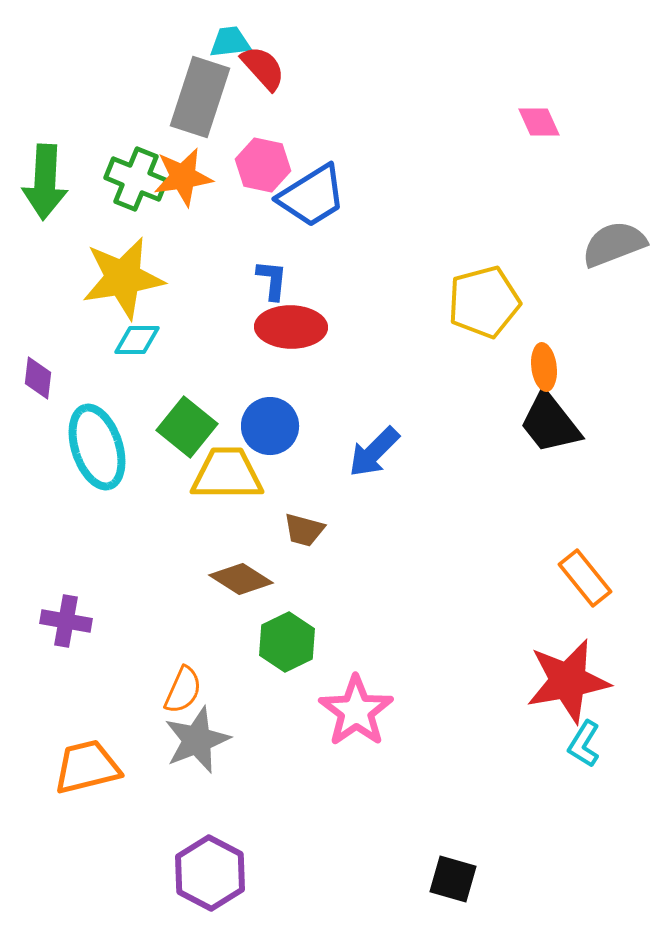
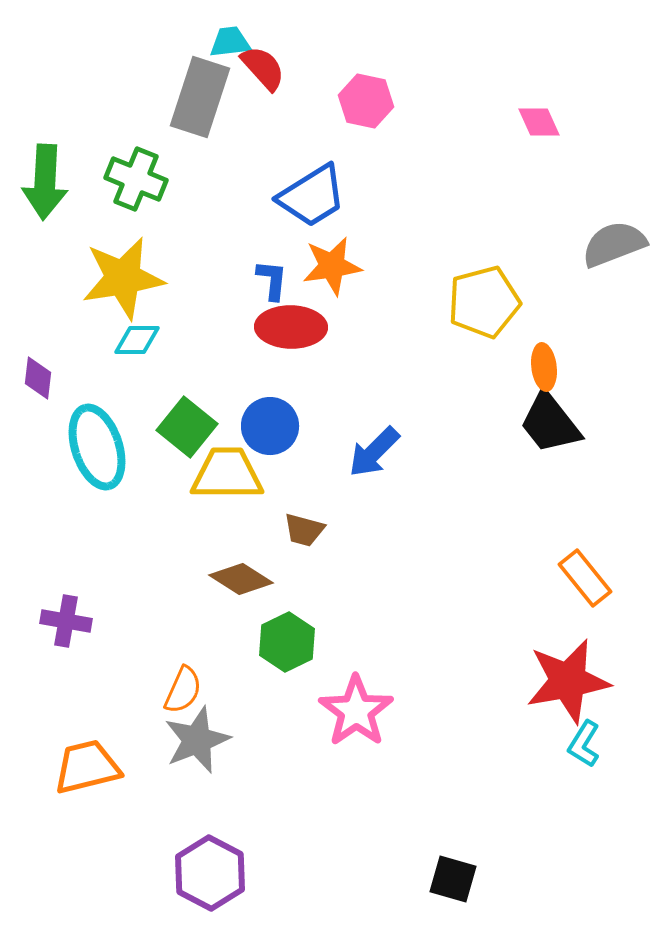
pink hexagon: moved 103 px right, 64 px up
orange star: moved 149 px right, 89 px down
